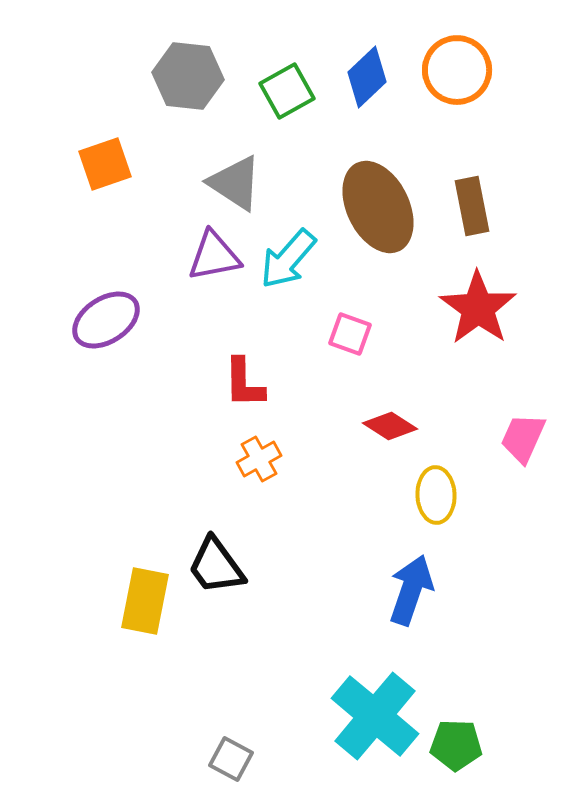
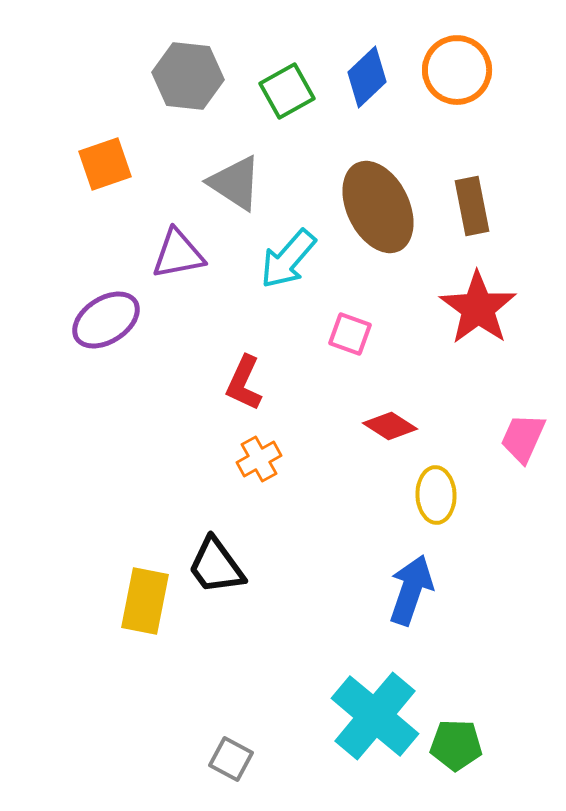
purple triangle: moved 36 px left, 2 px up
red L-shape: rotated 26 degrees clockwise
